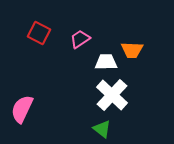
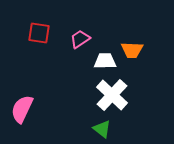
red square: rotated 20 degrees counterclockwise
white trapezoid: moved 1 px left, 1 px up
